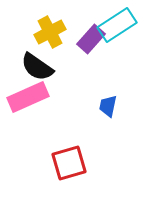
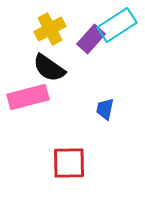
yellow cross: moved 3 px up
black semicircle: moved 12 px right, 1 px down
pink rectangle: rotated 9 degrees clockwise
blue trapezoid: moved 3 px left, 3 px down
red square: rotated 15 degrees clockwise
